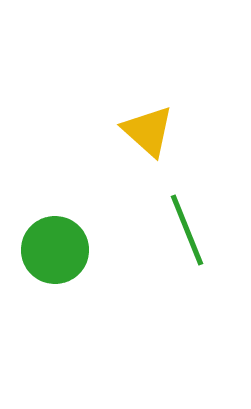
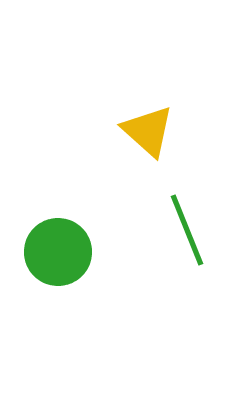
green circle: moved 3 px right, 2 px down
